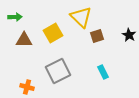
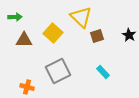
yellow square: rotated 18 degrees counterclockwise
cyan rectangle: rotated 16 degrees counterclockwise
